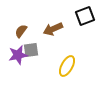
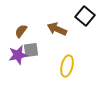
black square: rotated 30 degrees counterclockwise
brown arrow: moved 4 px right; rotated 48 degrees clockwise
yellow ellipse: rotated 15 degrees counterclockwise
